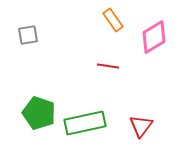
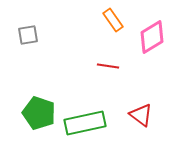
pink diamond: moved 2 px left
red triangle: moved 11 px up; rotated 30 degrees counterclockwise
